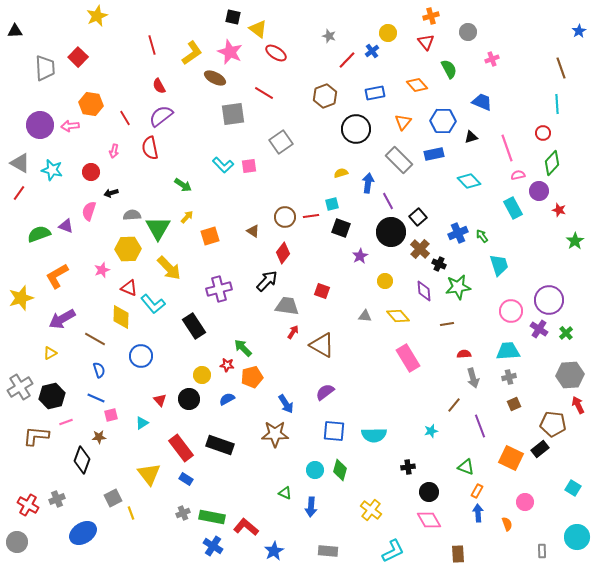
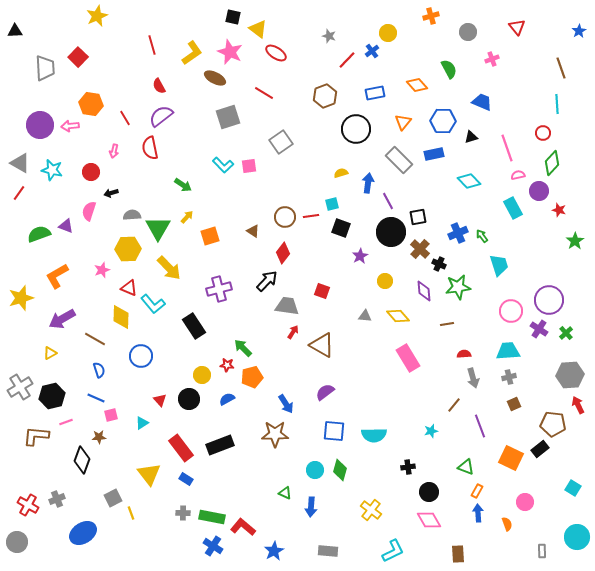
red triangle at (426, 42): moved 91 px right, 15 px up
gray square at (233, 114): moved 5 px left, 3 px down; rotated 10 degrees counterclockwise
black square at (418, 217): rotated 30 degrees clockwise
black rectangle at (220, 445): rotated 40 degrees counterclockwise
gray cross at (183, 513): rotated 24 degrees clockwise
red L-shape at (246, 527): moved 3 px left
